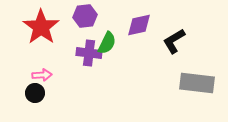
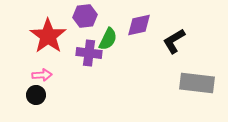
red star: moved 7 px right, 9 px down
green semicircle: moved 1 px right, 4 px up
black circle: moved 1 px right, 2 px down
